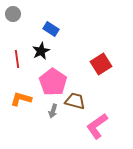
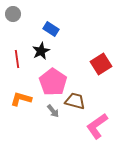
gray arrow: rotated 56 degrees counterclockwise
